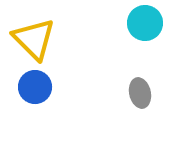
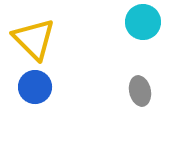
cyan circle: moved 2 px left, 1 px up
gray ellipse: moved 2 px up
